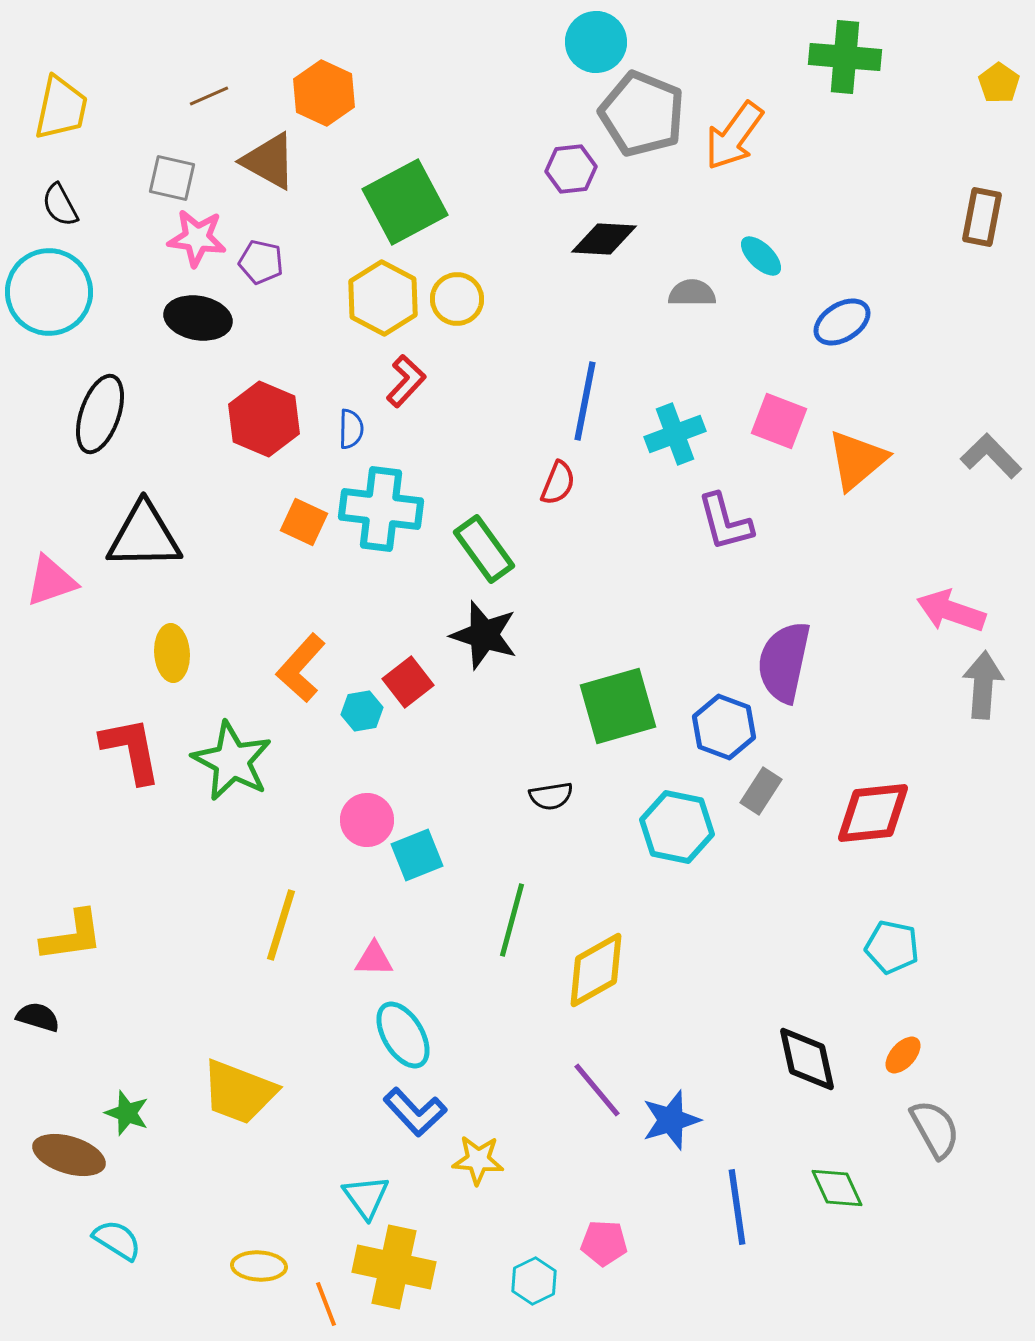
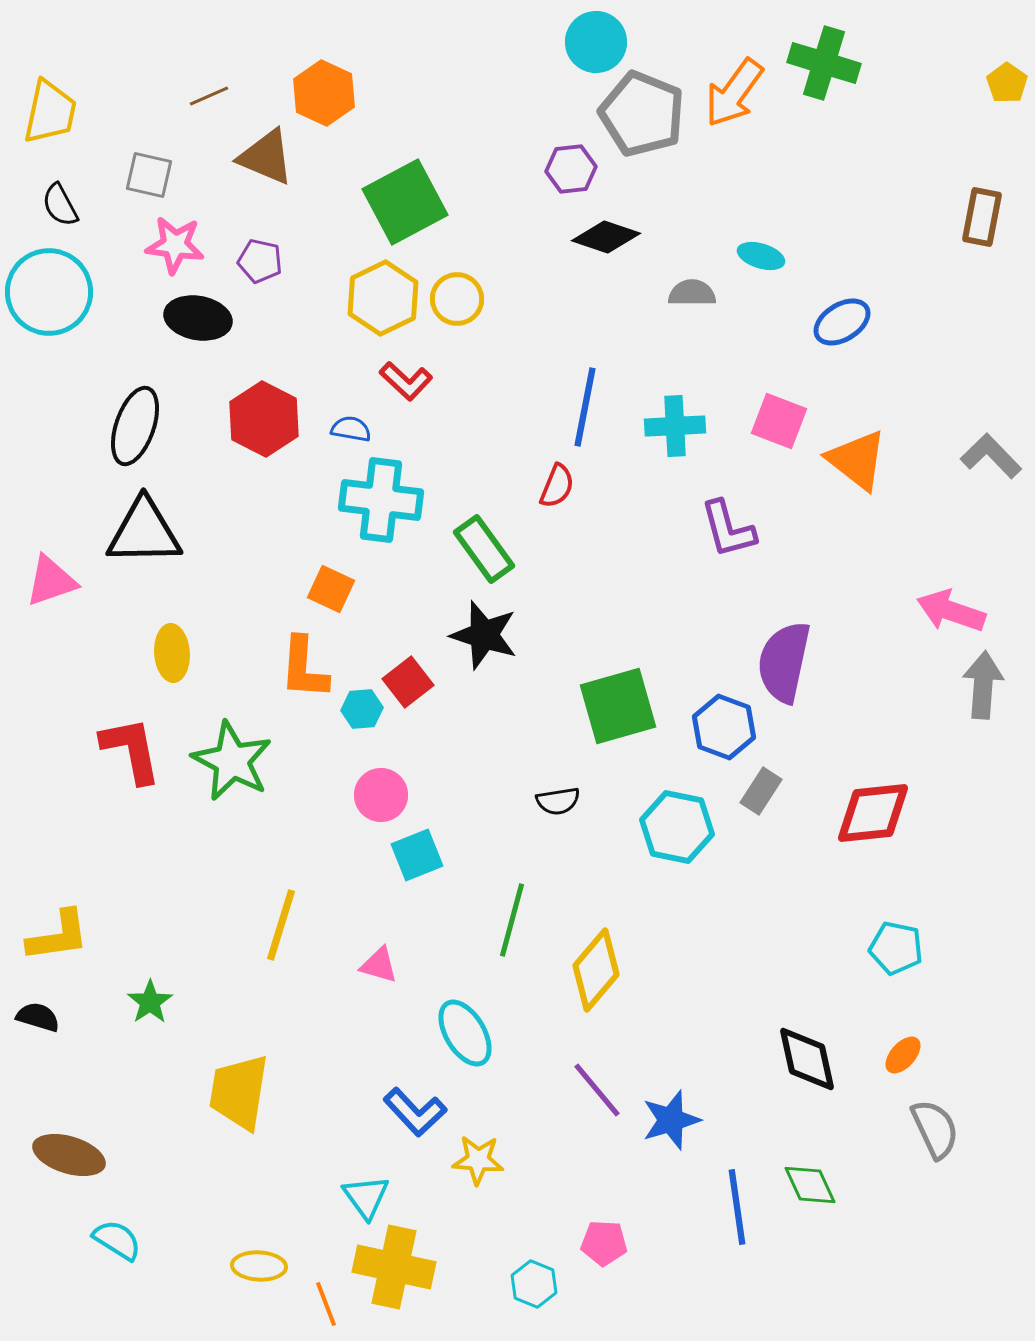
green cross at (845, 57): moved 21 px left, 6 px down; rotated 12 degrees clockwise
yellow pentagon at (999, 83): moved 8 px right
yellow trapezoid at (61, 108): moved 11 px left, 4 px down
orange arrow at (734, 136): moved 43 px up
brown triangle at (269, 161): moved 3 px left, 4 px up; rotated 6 degrees counterclockwise
gray square at (172, 178): moved 23 px left, 3 px up
pink star at (197, 238): moved 22 px left, 7 px down
black diamond at (604, 239): moved 2 px right, 2 px up; rotated 16 degrees clockwise
cyan ellipse at (761, 256): rotated 27 degrees counterclockwise
purple pentagon at (261, 262): moved 1 px left, 1 px up
yellow hexagon at (383, 298): rotated 6 degrees clockwise
red L-shape at (406, 381): rotated 90 degrees clockwise
blue line at (585, 401): moved 6 px down
black ellipse at (100, 414): moved 35 px right, 12 px down
red hexagon at (264, 419): rotated 4 degrees clockwise
blue semicircle at (351, 429): rotated 81 degrees counterclockwise
cyan cross at (675, 434): moved 8 px up; rotated 18 degrees clockwise
orange triangle at (857, 460): rotated 42 degrees counterclockwise
red semicircle at (558, 483): moved 1 px left, 3 px down
cyan cross at (381, 509): moved 9 px up
orange square at (304, 522): moved 27 px right, 67 px down
purple L-shape at (725, 522): moved 3 px right, 7 px down
black triangle at (144, 536): moved 4 px up
orange L-shape at (301, 668): moved 3 px right; rotated 38 degrees counterclockwise
cyan hexagon at (362, 711): moved 2 px up; rotated 6 degrees clockwise
black semicircle at (551, 796): moved 7 px right, 5 px down
pink circle at (367, 820): moved 14 px right, 25 px up
yellow L-shape at (72, 936): moved 14 px left
cyan pentagon at (892, 947): moved 4 px right, 1 px down
pink triangle at (374, 959): moved 5 px right, 6 px down; rotated 15 degrees clockwise
yellow diamond at (596, 970): rotated 20 degrees counterclockwise
cyan ellipse at (403, 1035): moved 62 px right, 2 px up
yellow trapezoid at (239, 1092): rotated 78 degrees clockwise
green star at (127, 1113): moved 23 px right, 111 px up; rotated 18 degrees clockwise
gray semicircle at (935, 1129): rotated 4 degrees clockwise
green diamond at (837, 1188): moved 27 px left, 3 px up
cyan hexagon at (534, 1281): moved 3 px down; rotated 12 degrees counterclockwise
